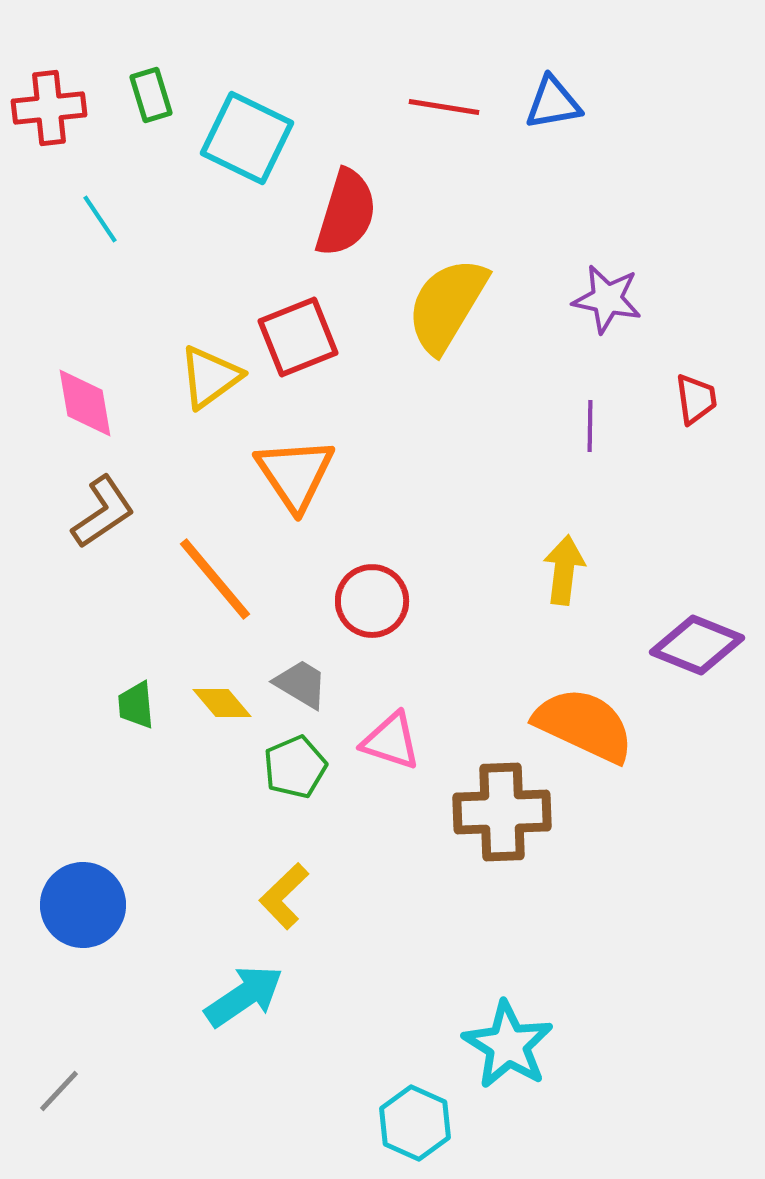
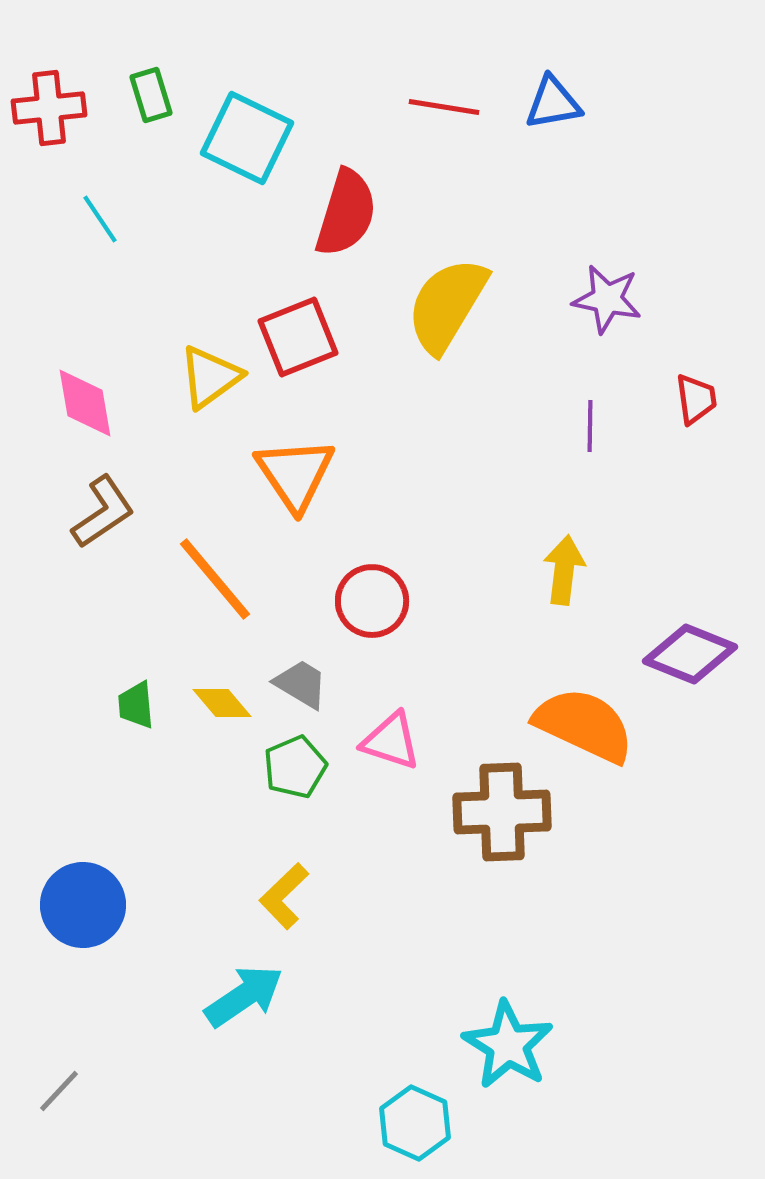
purple diamond: moved 7 px left, 9 px down
